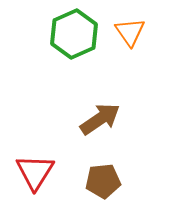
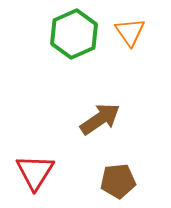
brown pentagon: moved 15 px right
